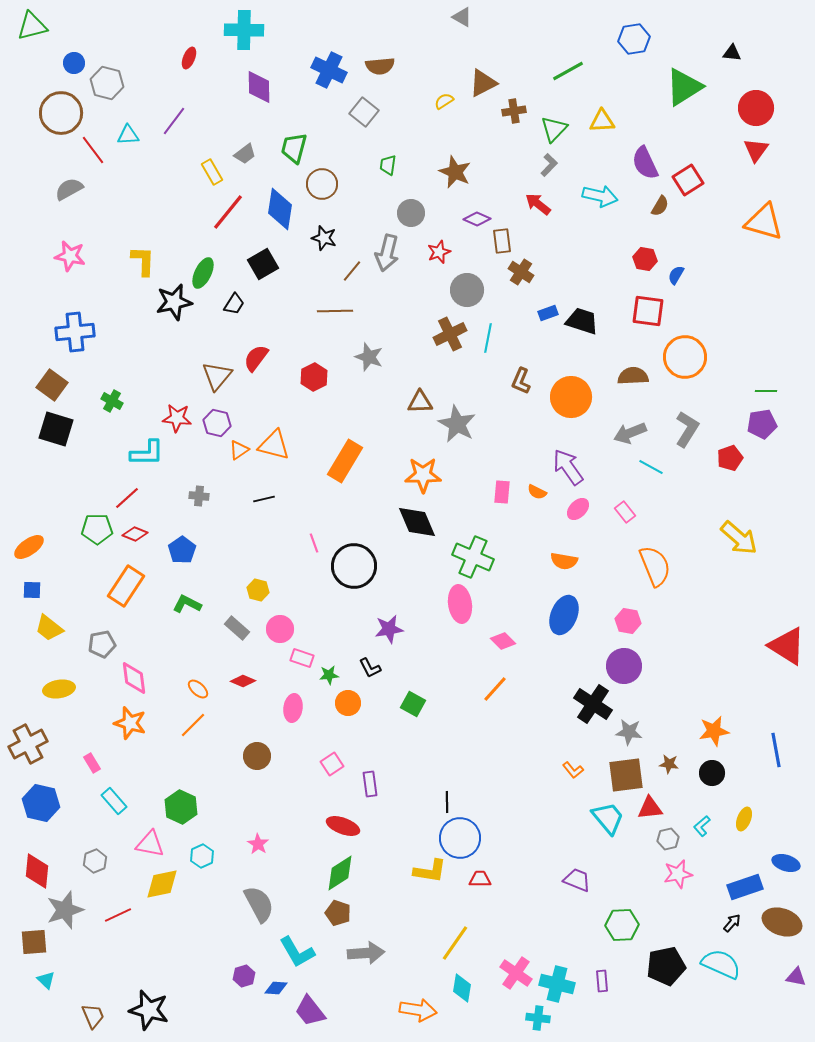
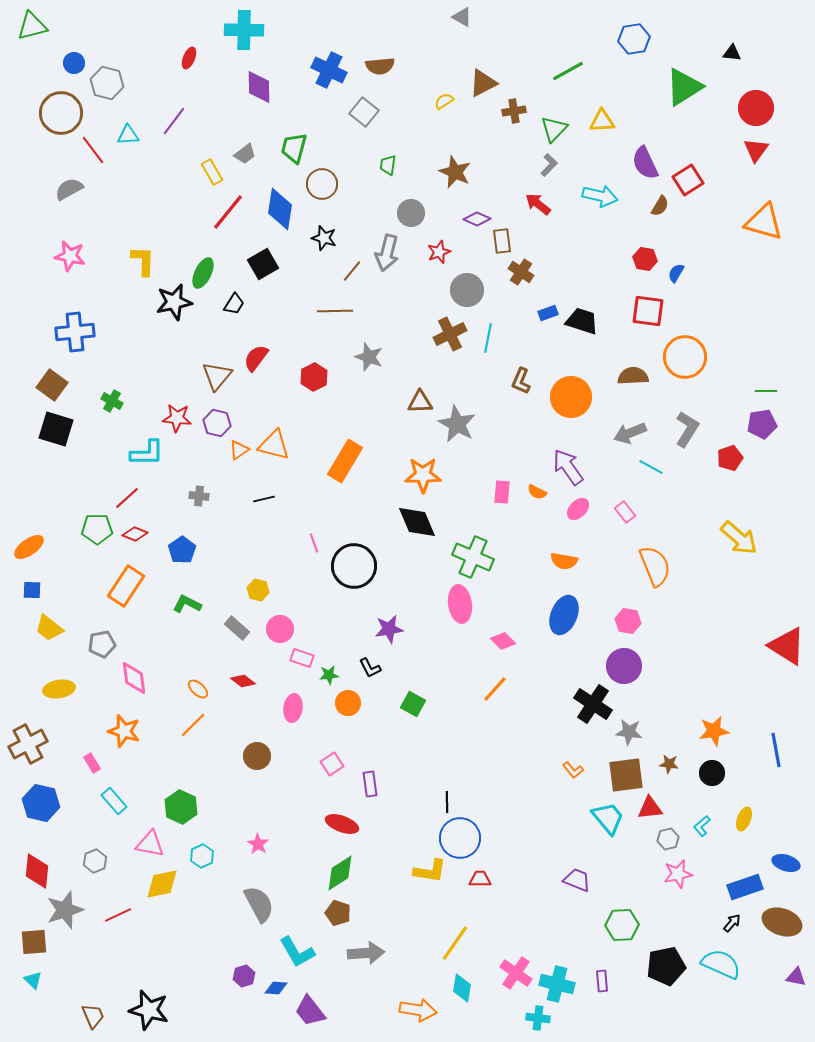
blue semicircle at (676, 275): moved 2 px up
red diamond at (243, 681): rotated 15 degrees clockwise
orange star at (130, 723): moved 6 px left, 8 px down
red ellipse at (343, 826): moved 1 px left, 2 px up
cyan triangle at (46, 980): moved 13 px left
